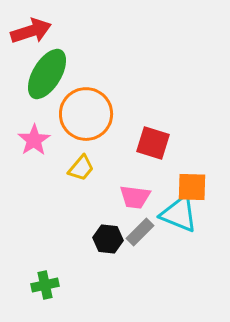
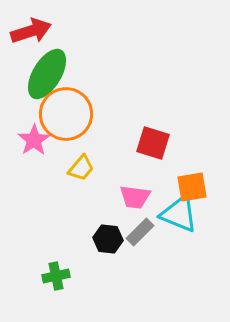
orange circle: moved 20 px left
orange square: rotated 12 degrees counterclockwise
green cross: moved 11 px right, 9 px up
